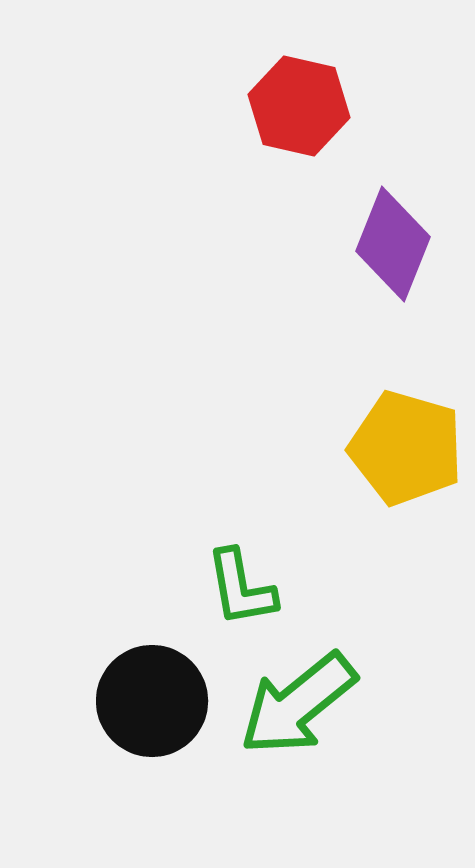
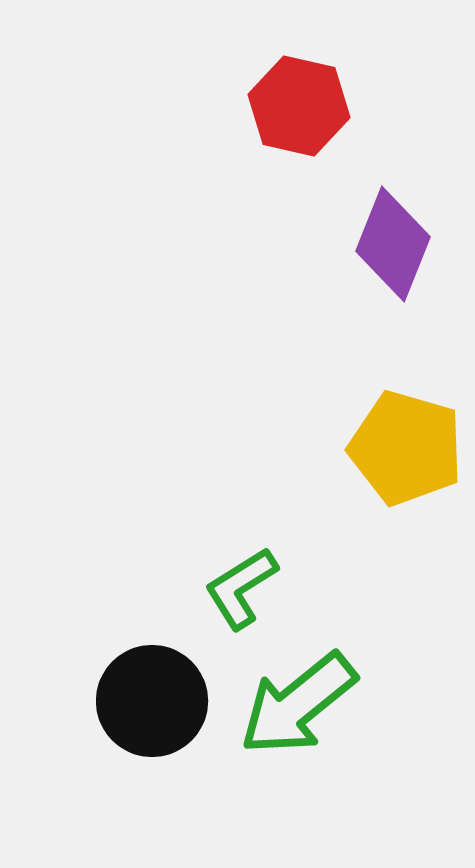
green L-shape: rotated 68 degrees clockwise
